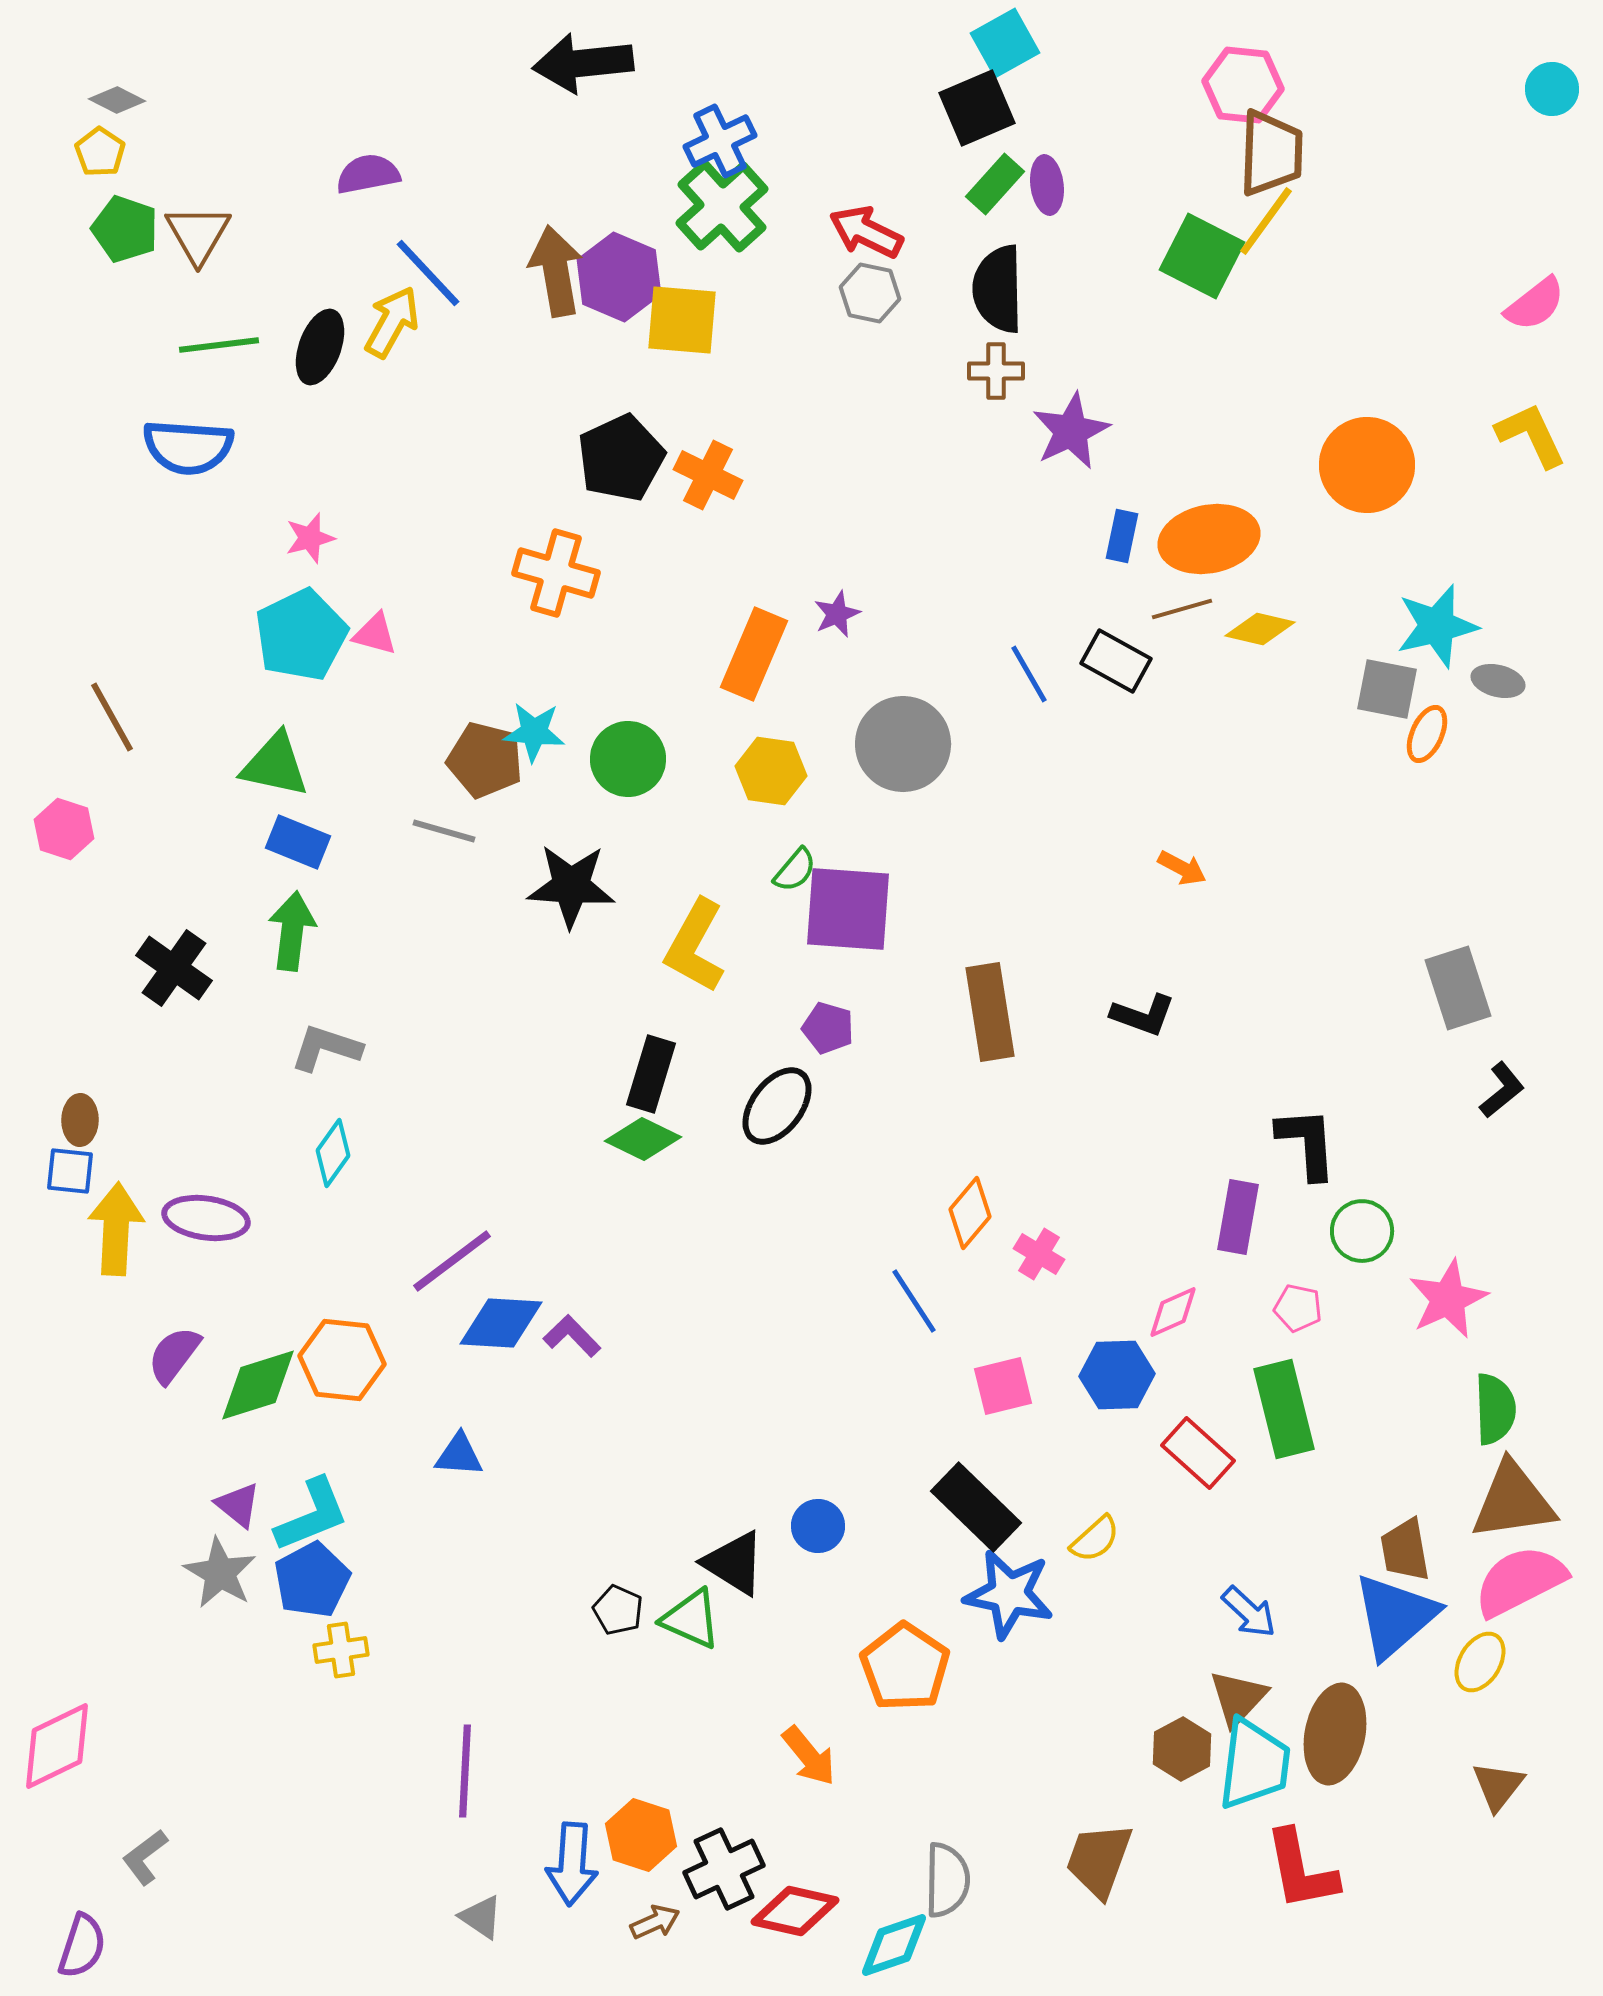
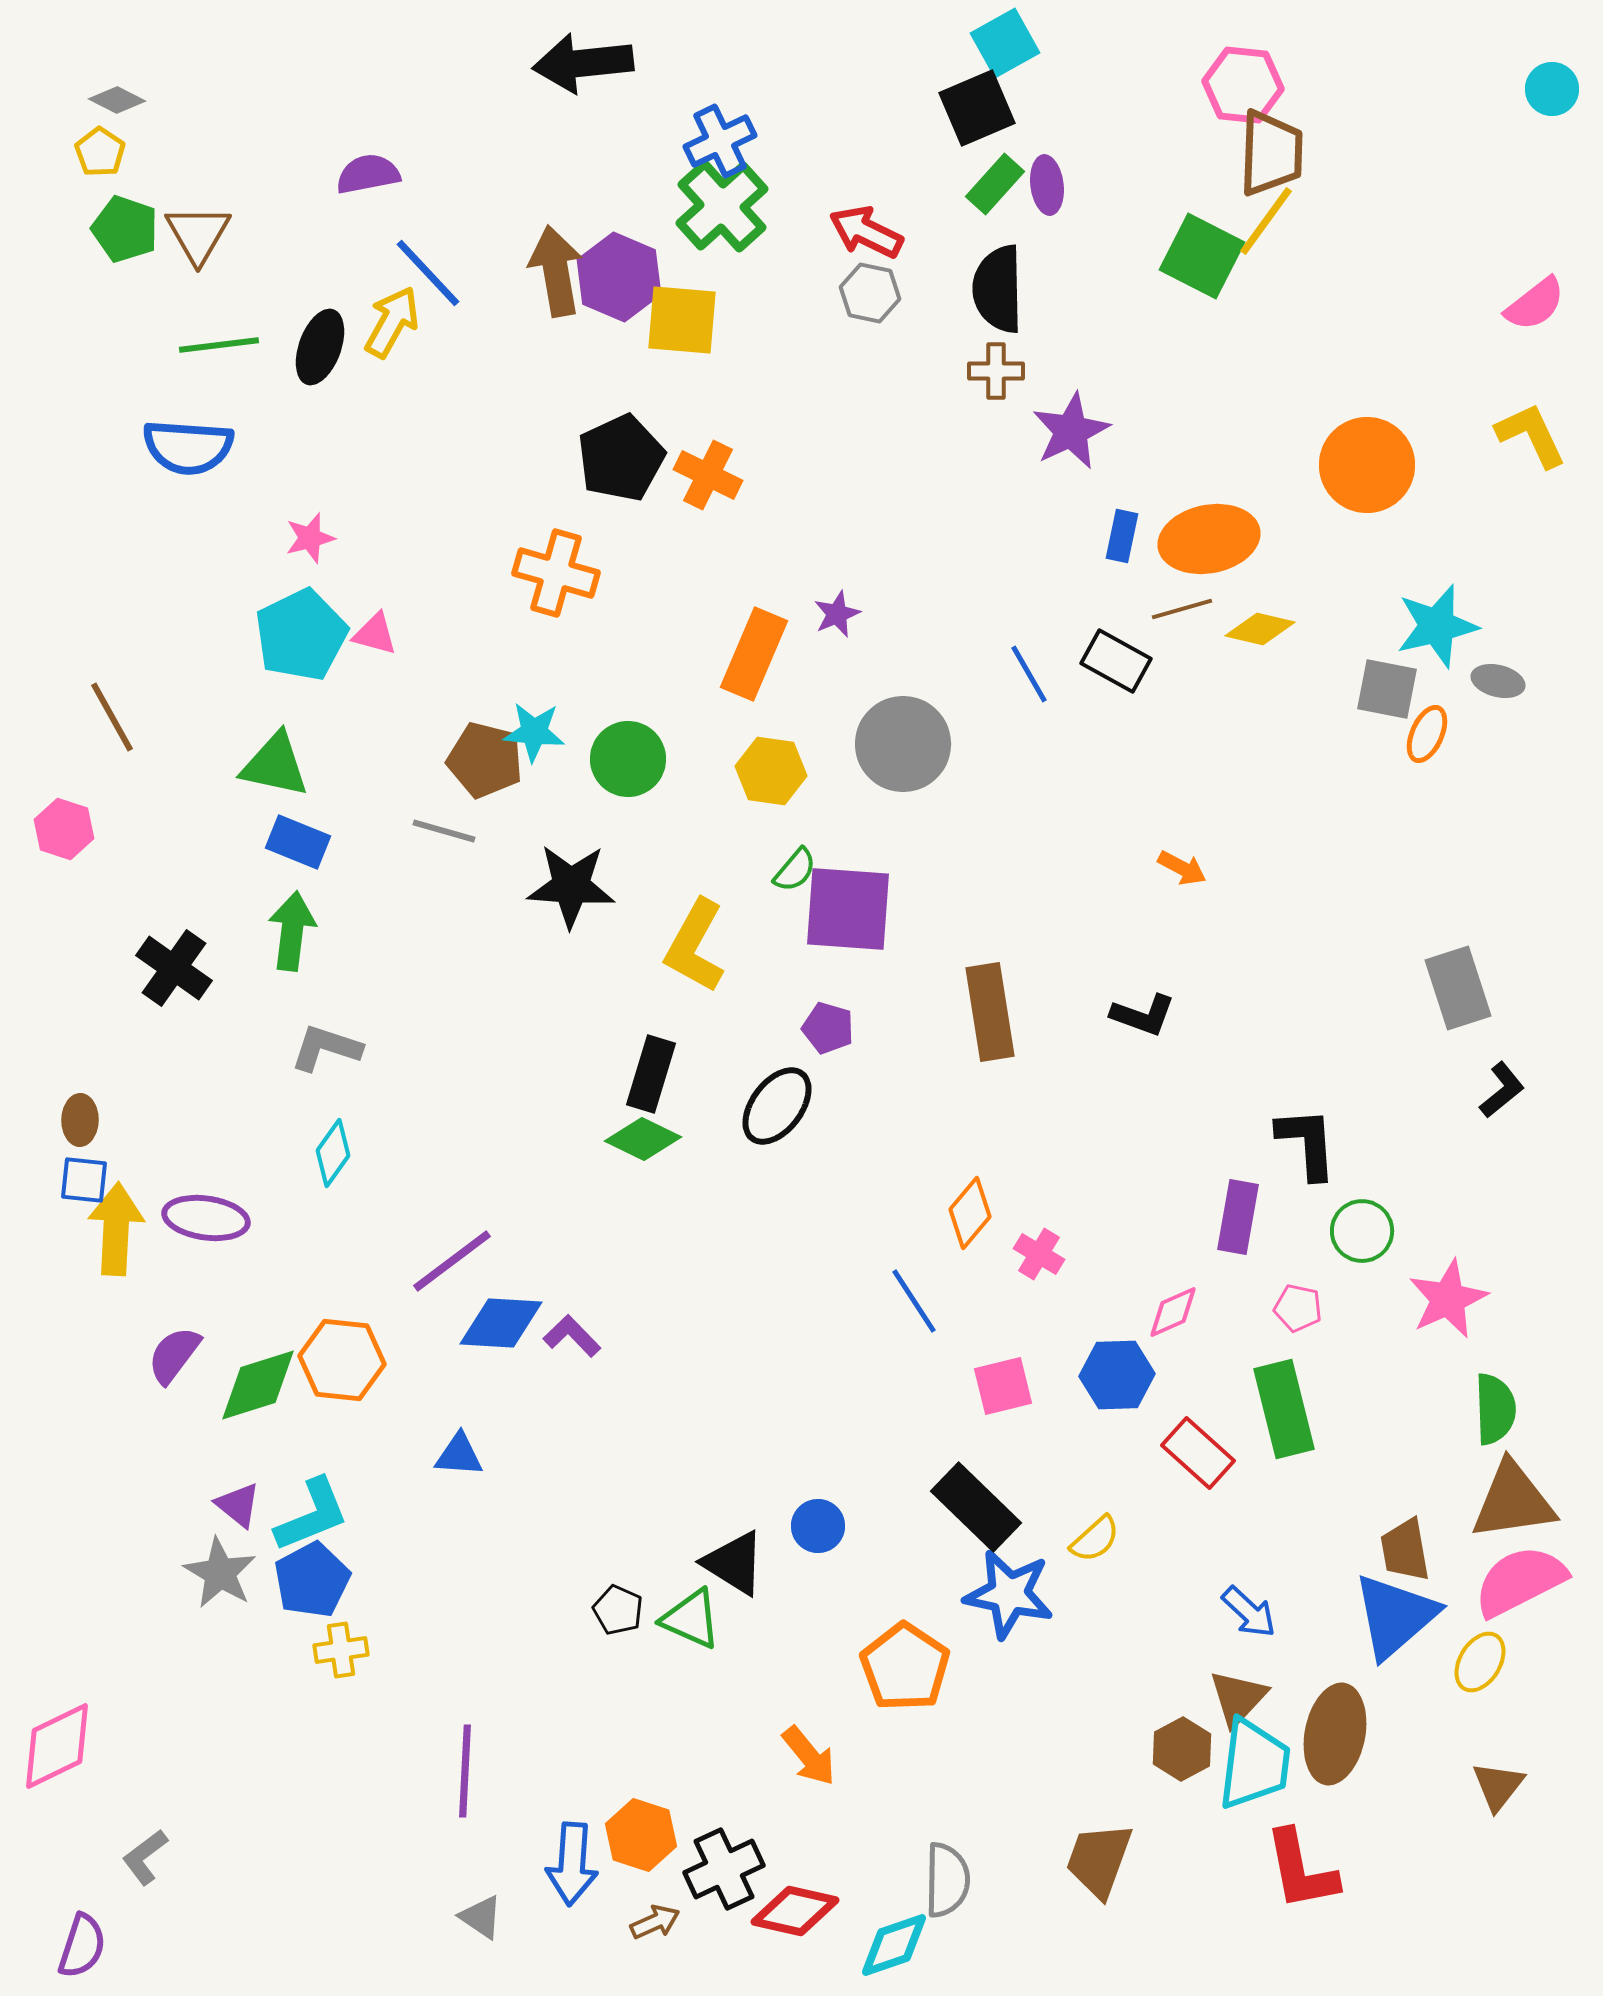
blue square at (70, 1171): moved 14 px right, 9 px down
